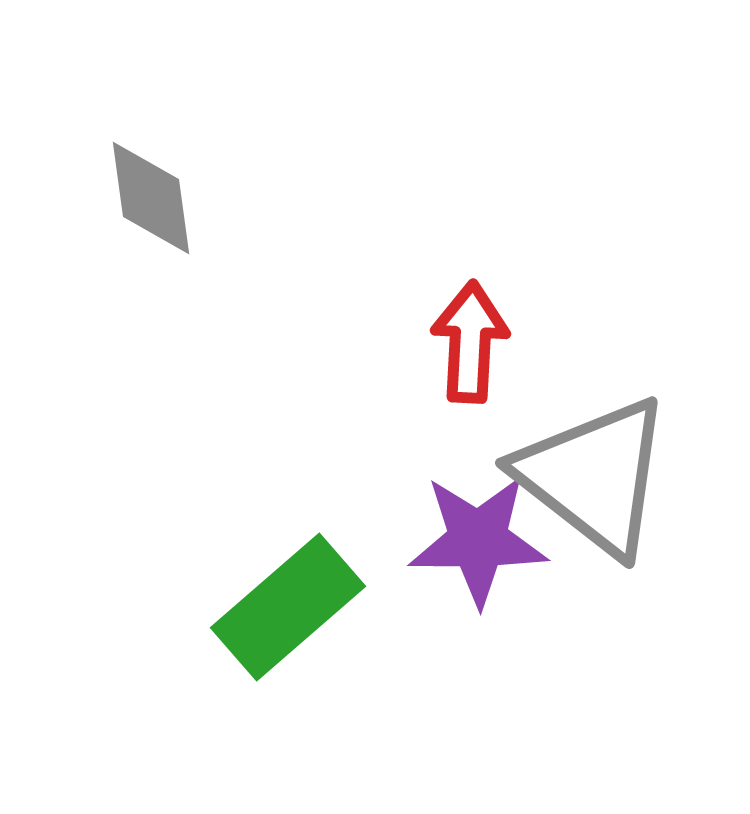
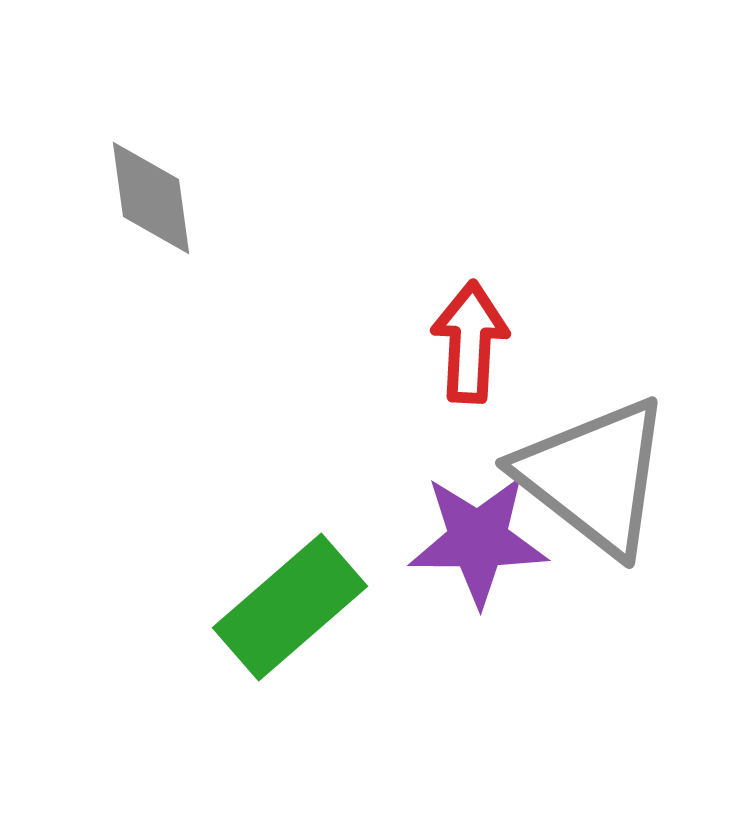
green rectangle: moved 2 px right
